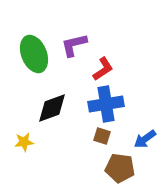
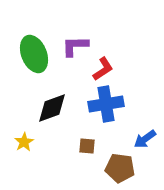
purple L-shape: moved 1 px right, 1 px down; rotated 12 degrees clockwise
brown square: moved 15 px left, 10 px down; rotated 12 degrees counterclockwise
yellow star: rotated 24 degrees counterclockwise
